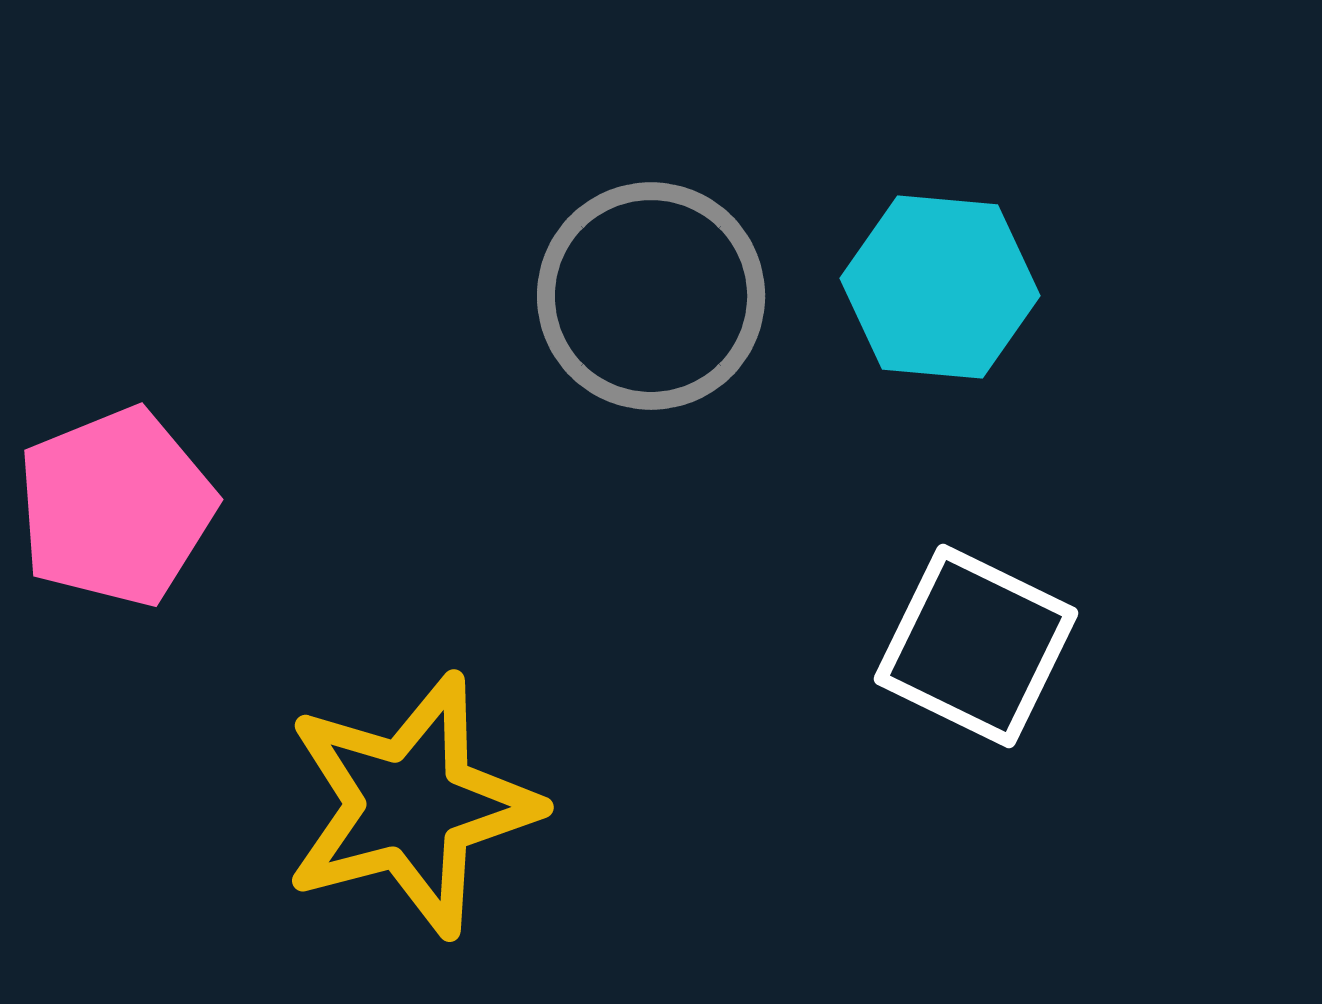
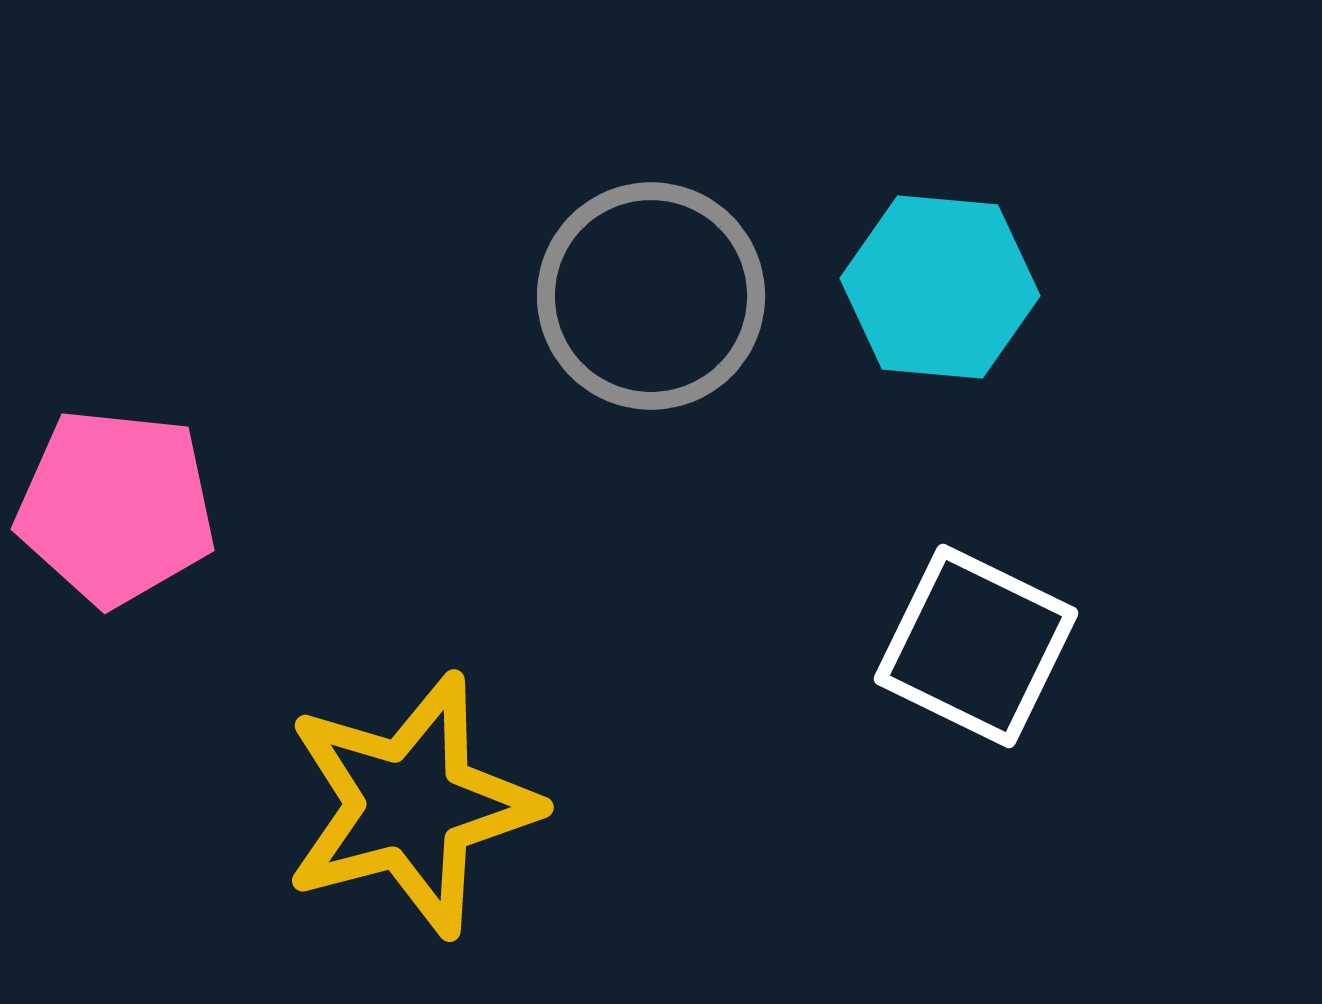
pink pentagon: rotated 28 degrees clockwise
